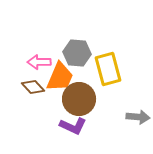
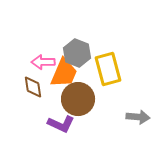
gray hexagon: rotated 16 degrees clockwise
pink arrow: moved 4 px right
orange trapezoid: moved 4 px right, 4 px up
brown diamond: rotated 35 degrees clockwise
brown circle: moved 1 px left
purple L-shape: moved 12 px left, 2 px up
